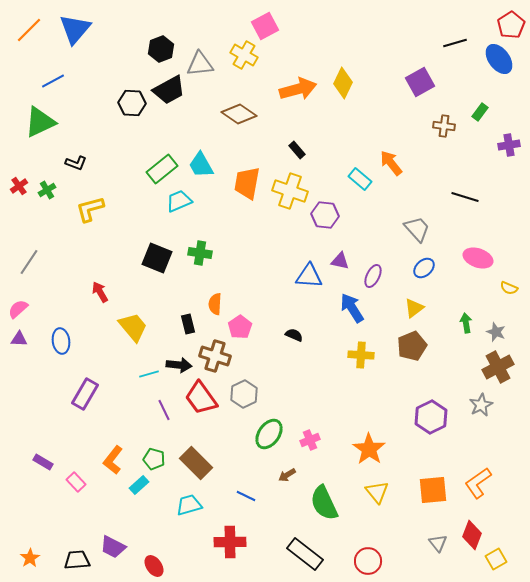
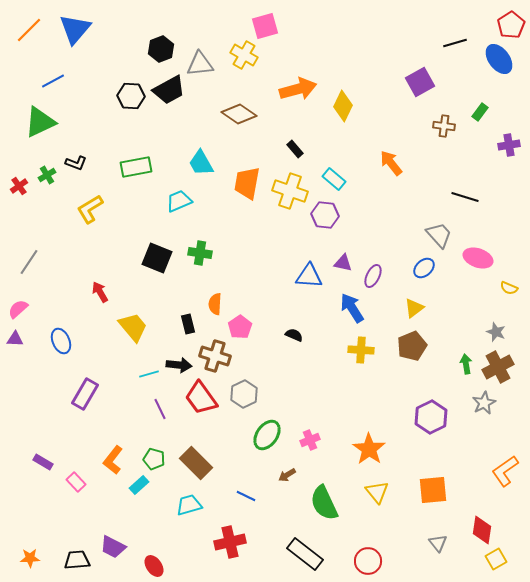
pink square at (265, 26): rotated 12 degrees clockwise
yellow diamond at (343, 83): moved 23 px down
black hexagon at (132, 103): moved 1 px left, 7 px up
black rectangle at (297, 150): moved 2 px left, 1 px up
cyan trapezoid at (201, 165): moved 2 px up
green rectangle at (162, 169): moved 26 px left, 2 px up; rotated 28 degrees clockwise
cyan rectangle at (360, 179): moved 26 px left
green cross at (47, 190): moved 15 px up
yellow L-shape at (90, 209): rotated 16 degrees counterclockwise
gray trapezoid at (417, 229): moved 22 px right, 6 px down
purple triangle at (340, 261): moved 3 px right, 2 px down
green arrow at (466, 323): moved 41 px down
purple triangle at (19, 339): moved 4 px left
blue ellipse at (61, 341): rotated 15 degrees counterclockwise
yellow cross at (361, 355): moved 5 px up
gray star at (481, 405): moved 3 px right, 2 px up
purple line at (164, 410): moved 4 px left, 1 px up
green ellipse at (269, 434): moved 2 px left, 1 px down
orange L-shape at (478, 483): moved 27 px right, 12 px up
red diamond at (472, 535): moved 10 px right, 5 px up; rotated 12 degrees counterclockwise
red cross at (230, 542): rotated 12 degrees counterclockwise
orange star at (30, 558): rotated 30 degrees clockwise
